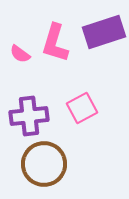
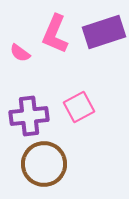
pink L-shape: moved 9 px up; rotated 6 degrees clockwise
pink semicircle: moved 1 px up
pink square: moved 3 px left, 1 px up
